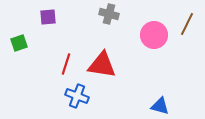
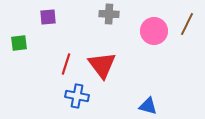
gray cross: rotated 12 degrees counterclockwise
pink circle: moved 4 px up
green square: rotated 12 degrees clockwise
red triangle: rotated 44 degrees clockwise
blue cross: rotated 10 degrees counterclockwise
blue triangle: moved 12 px left
